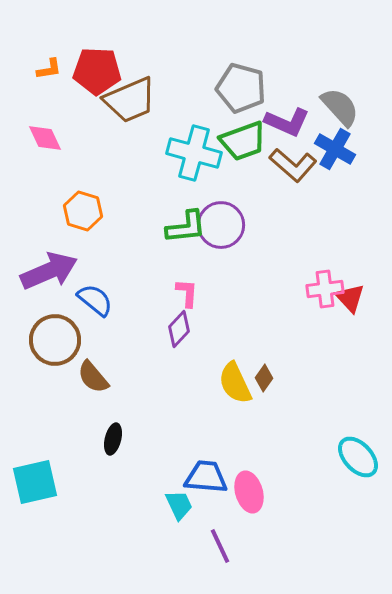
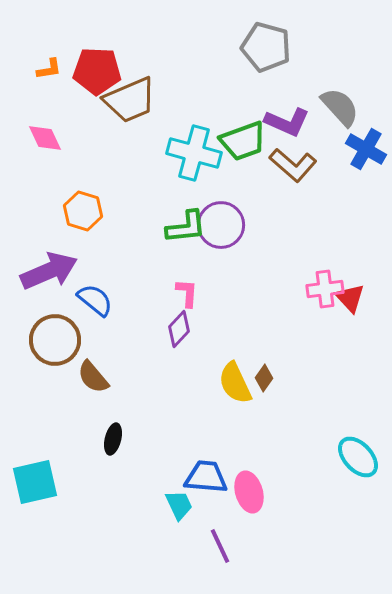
gray pentagon: moved 25 px right, 41 px up
blue cross: moved 31 px right
